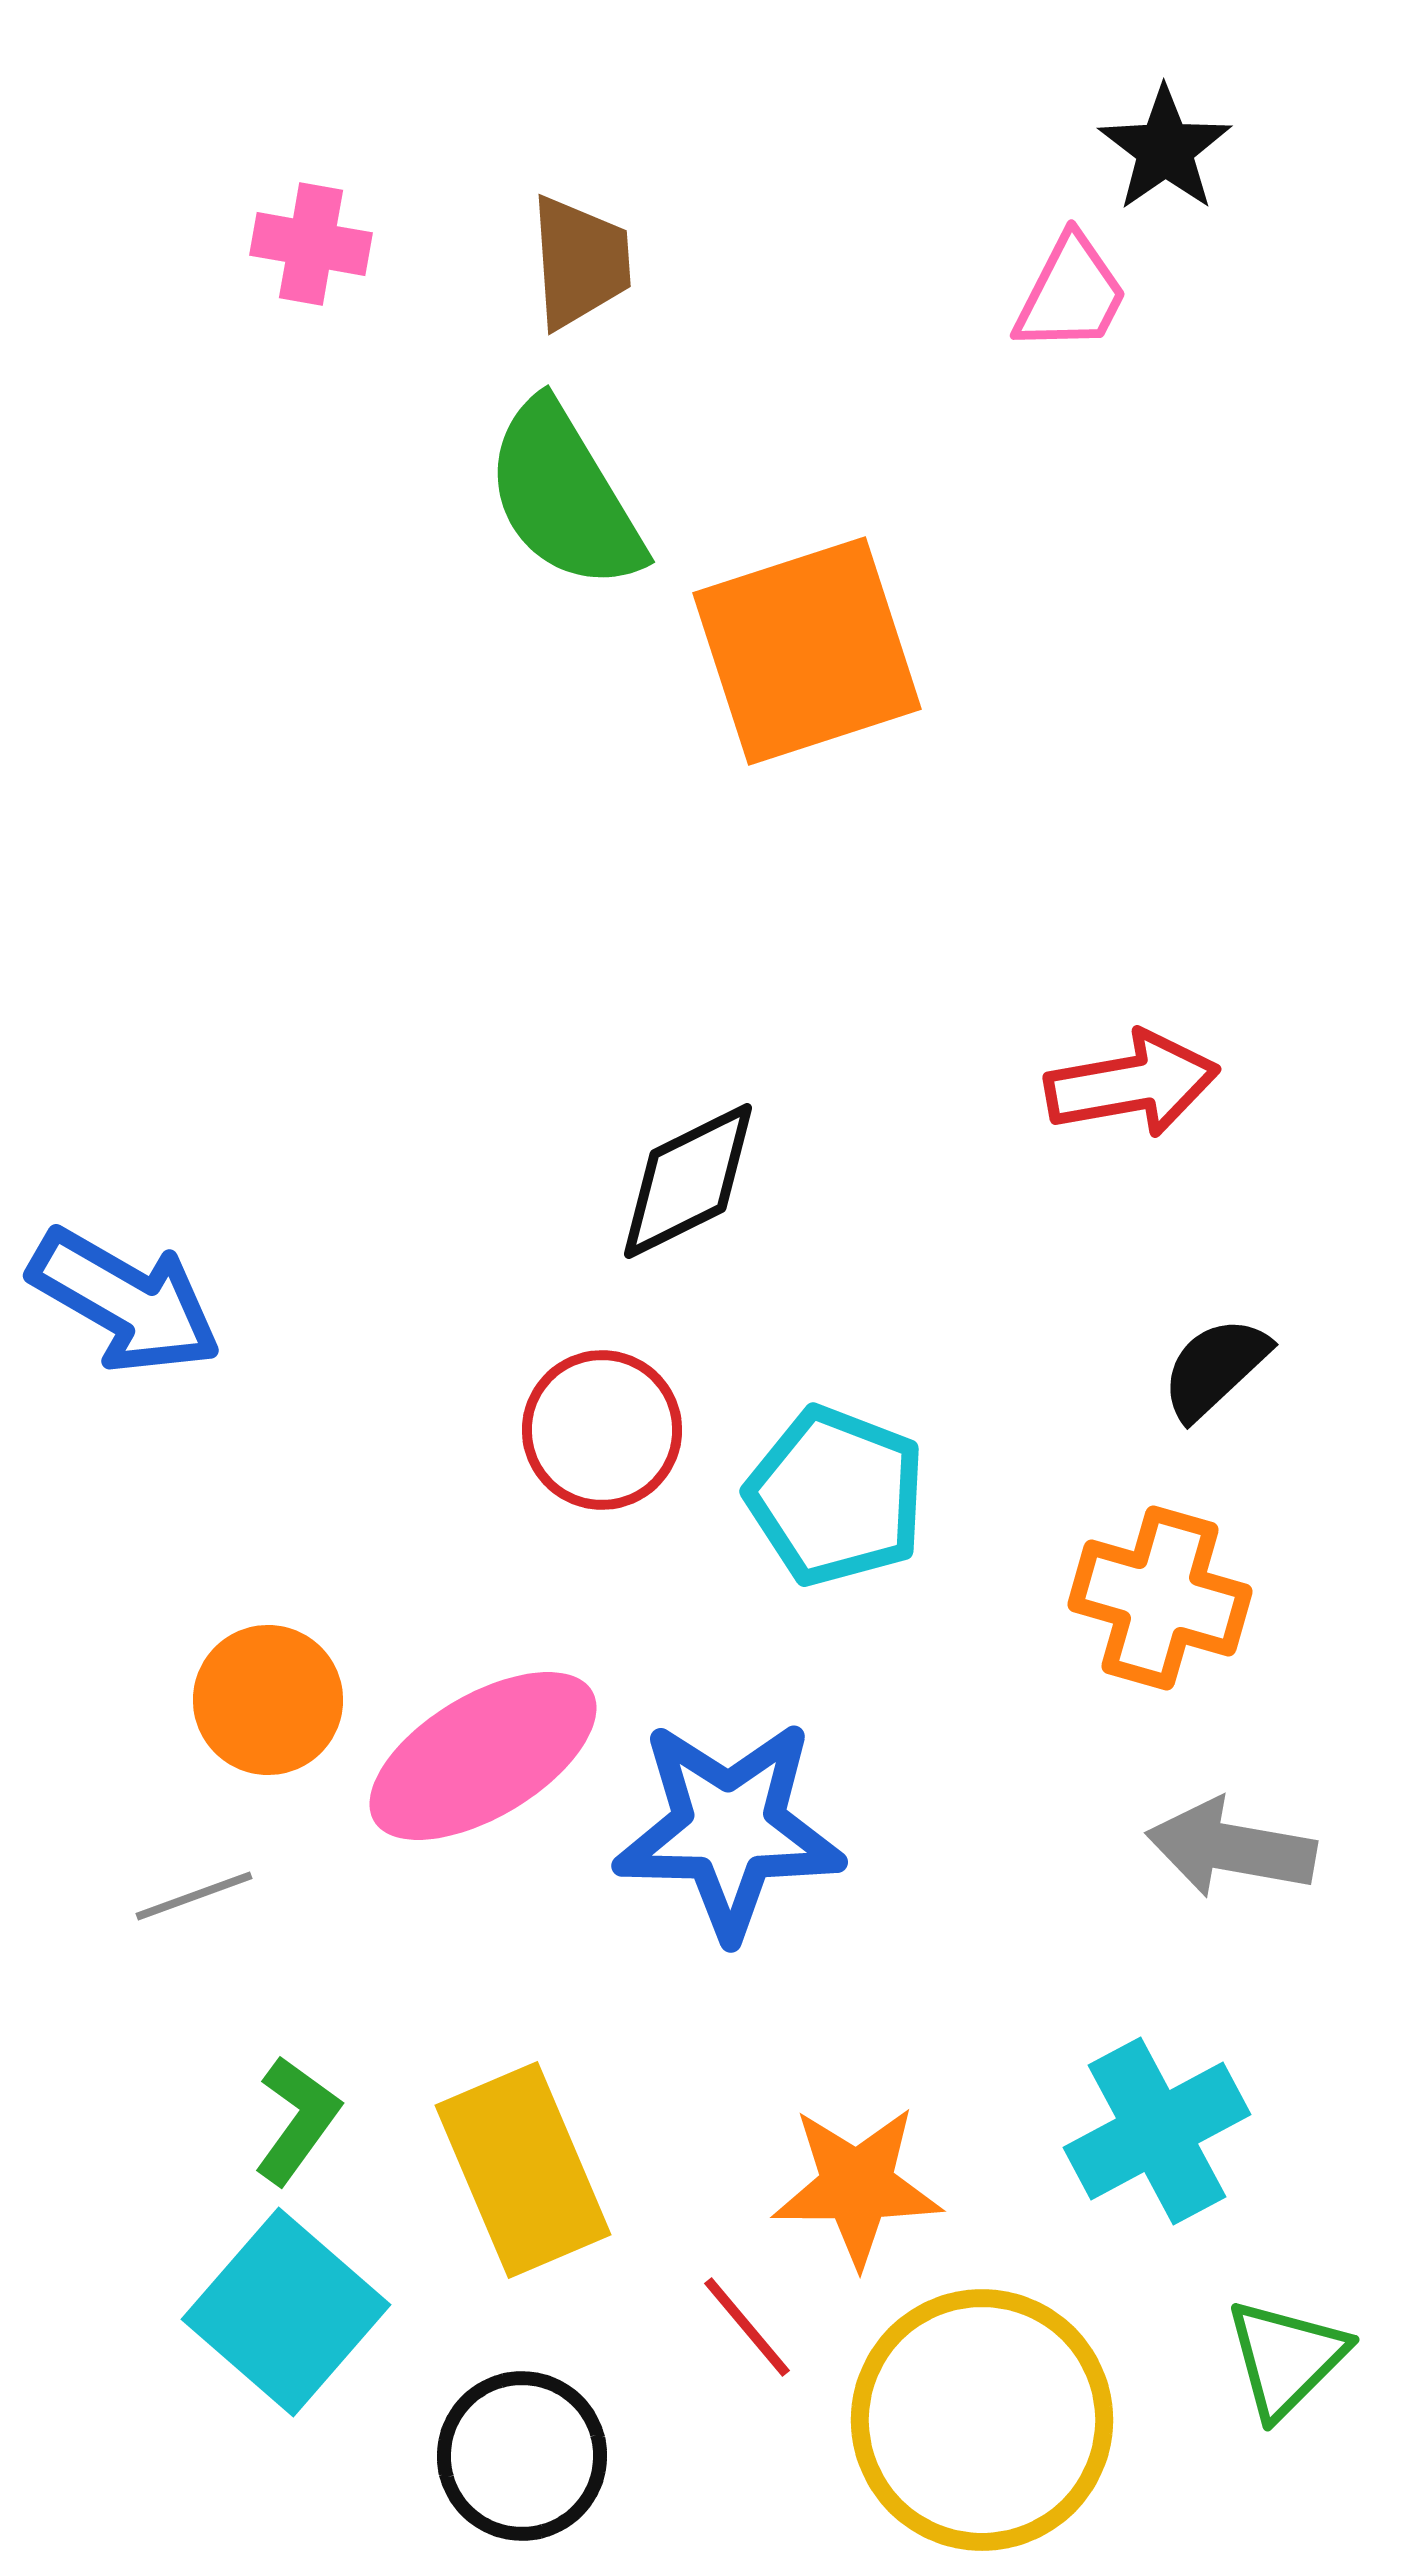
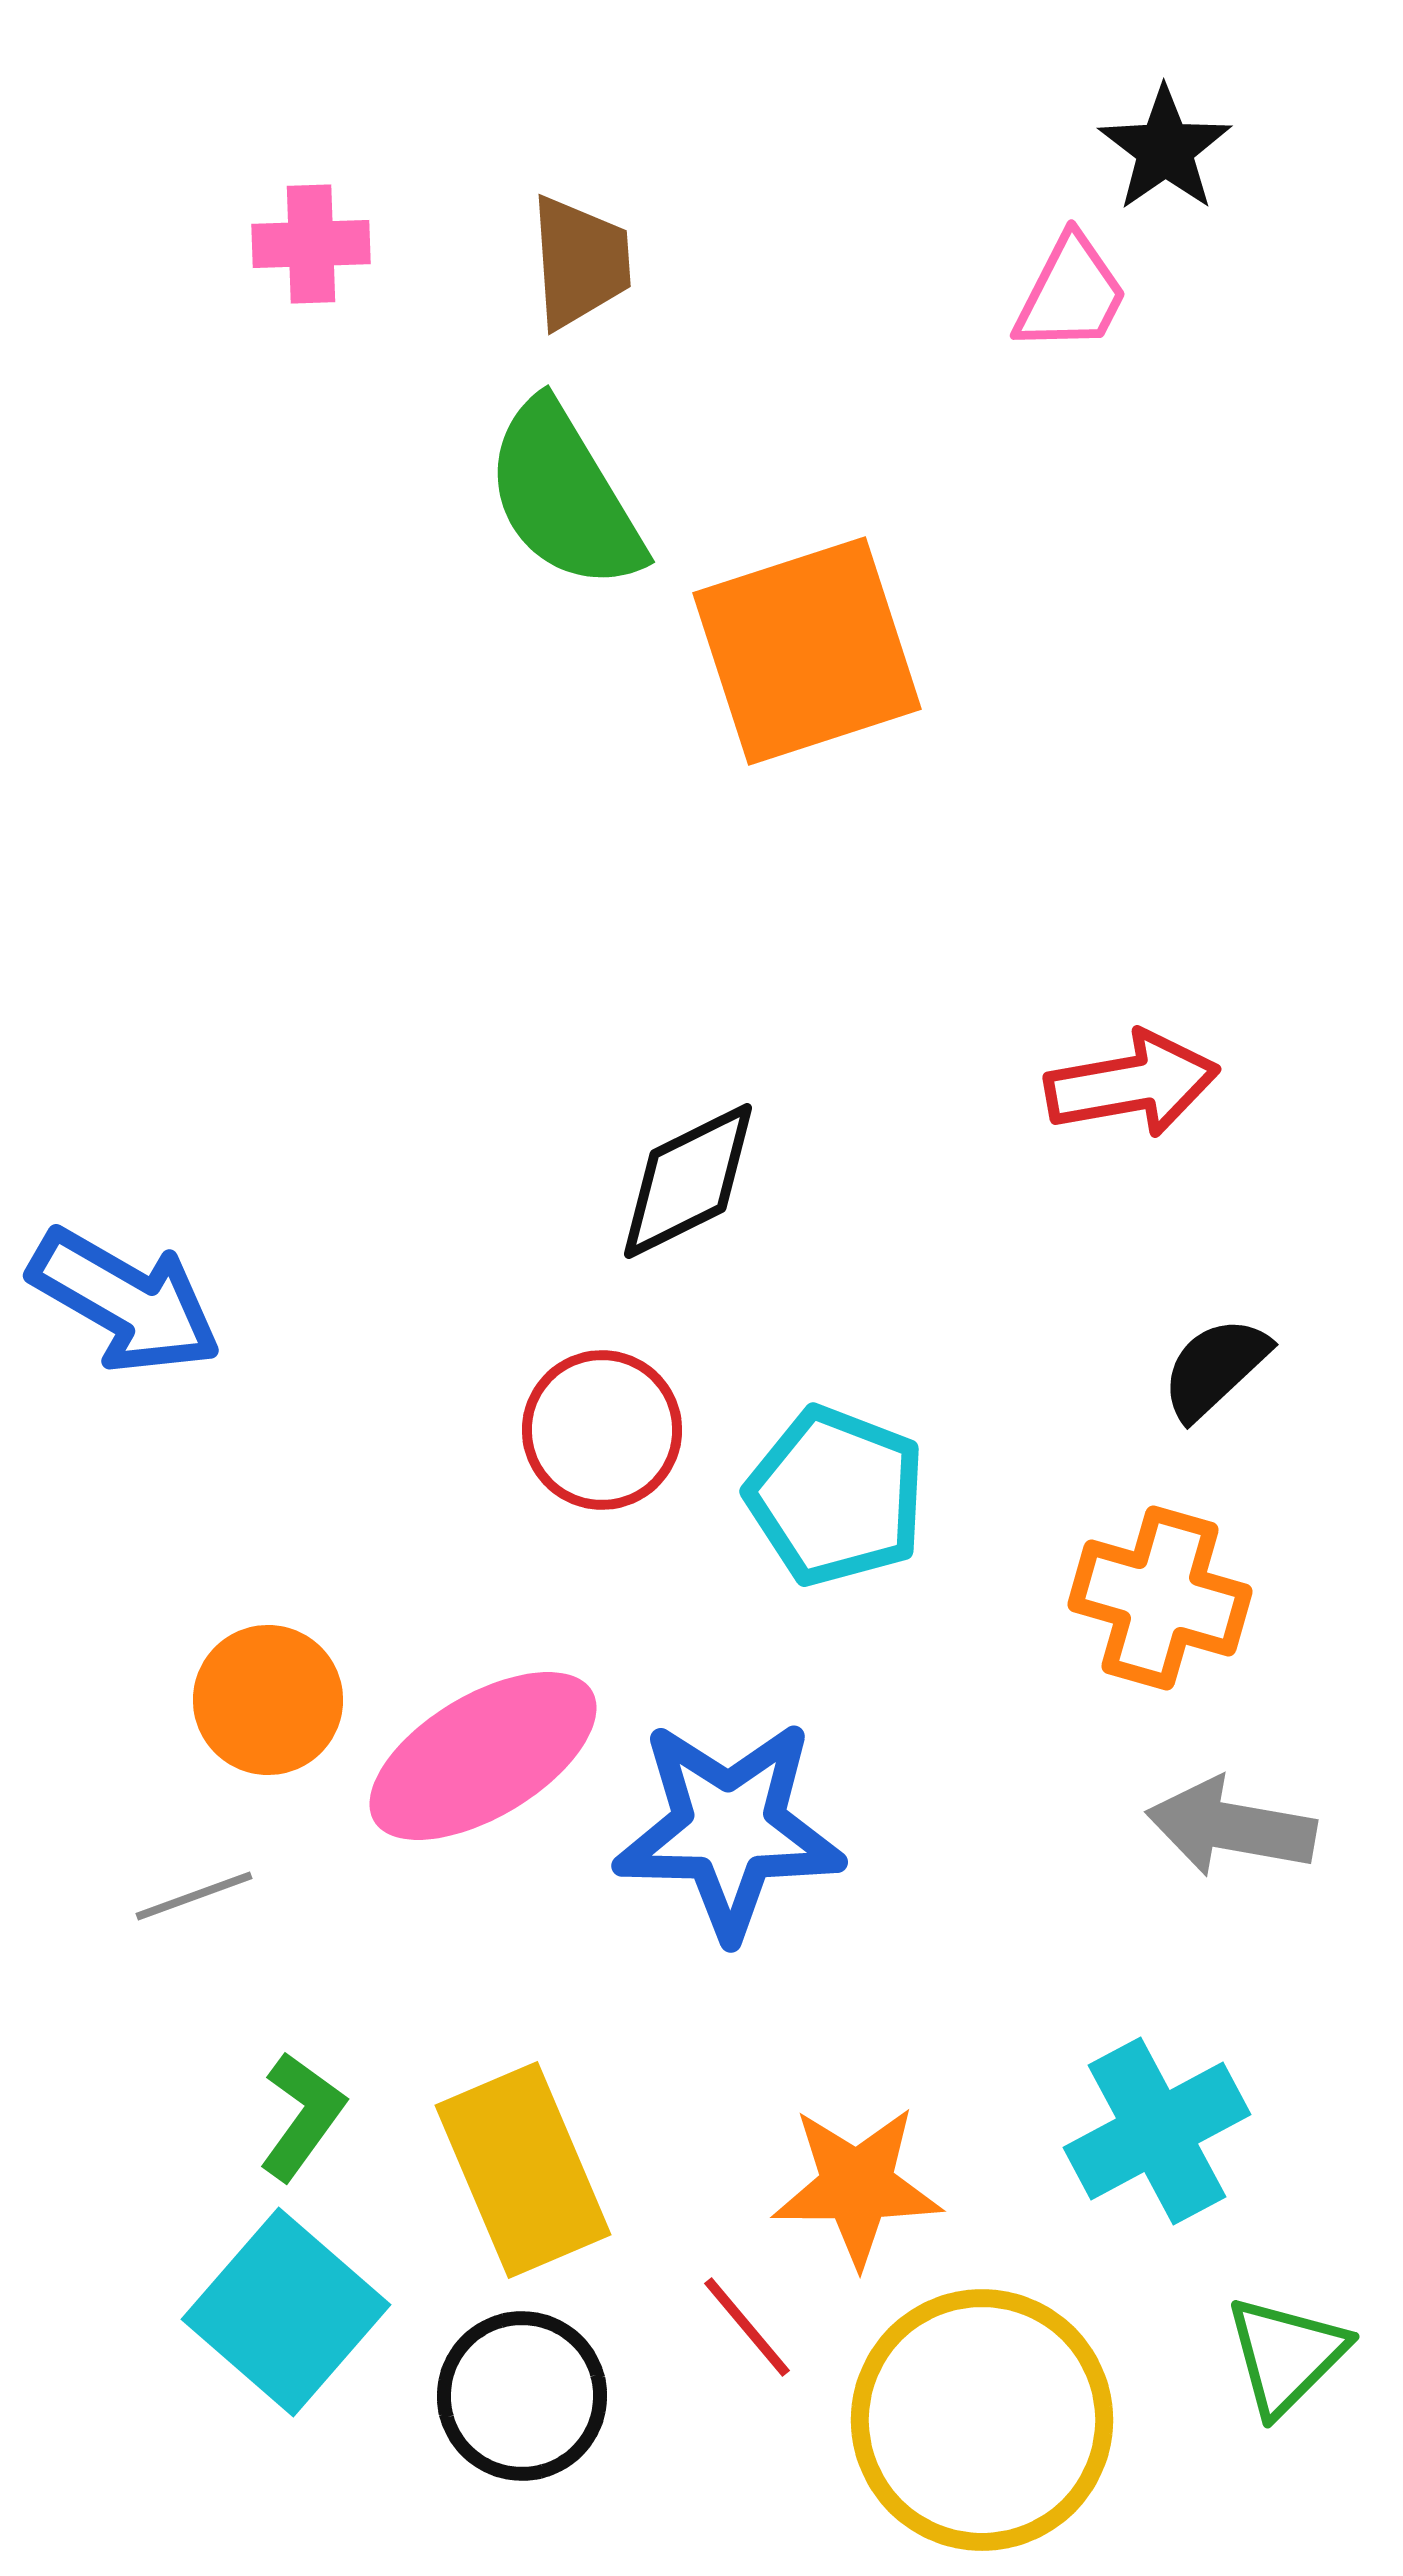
pink cross: rotated 12 degrees counterclockwise
gray arrow: moved 21 px up
green L-shape: moved 5 px right, 4 px up
green triangle: moved 3 px up
black circle: moved 60 px up
